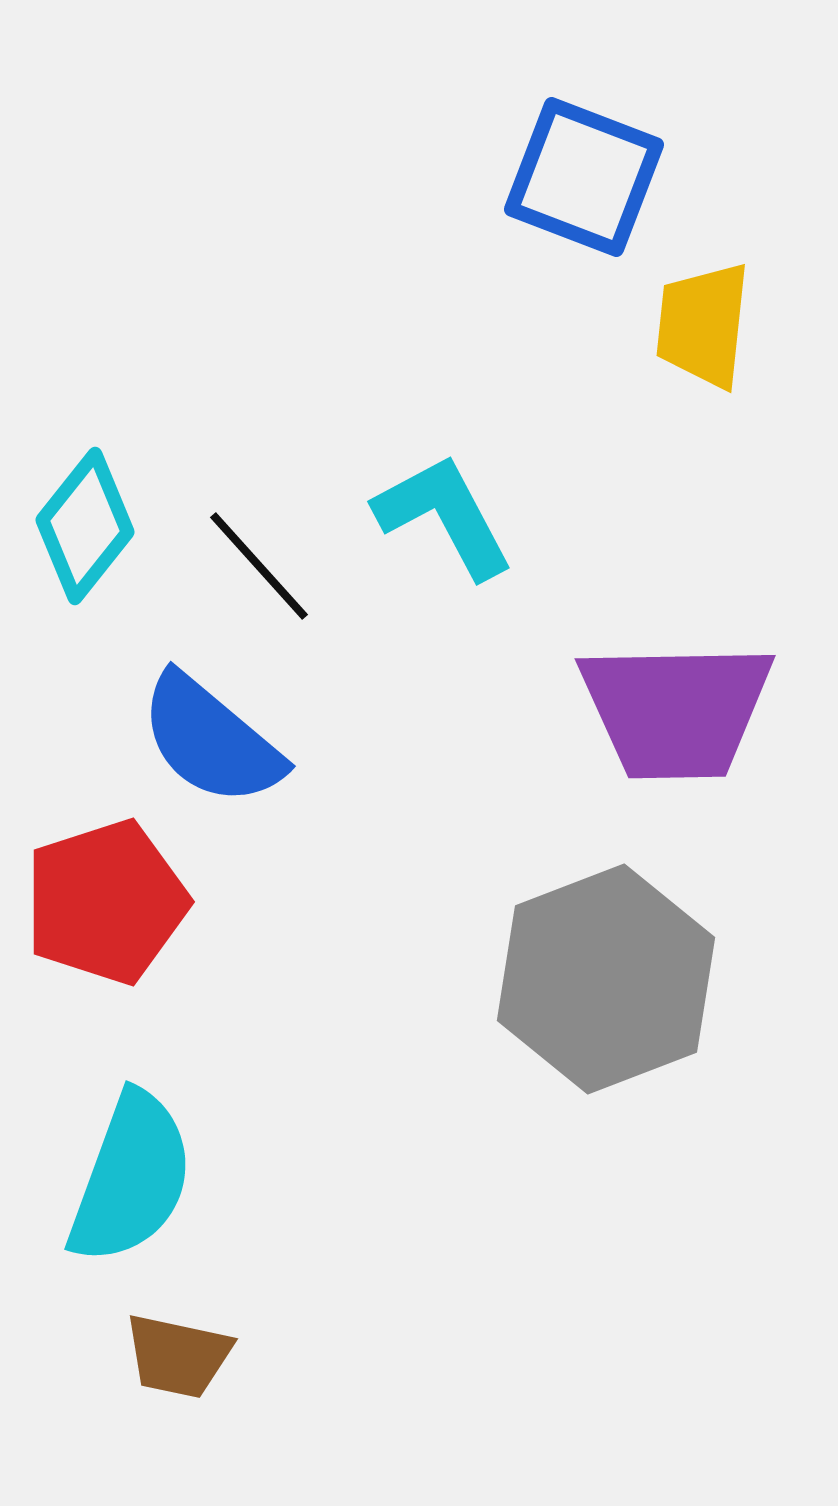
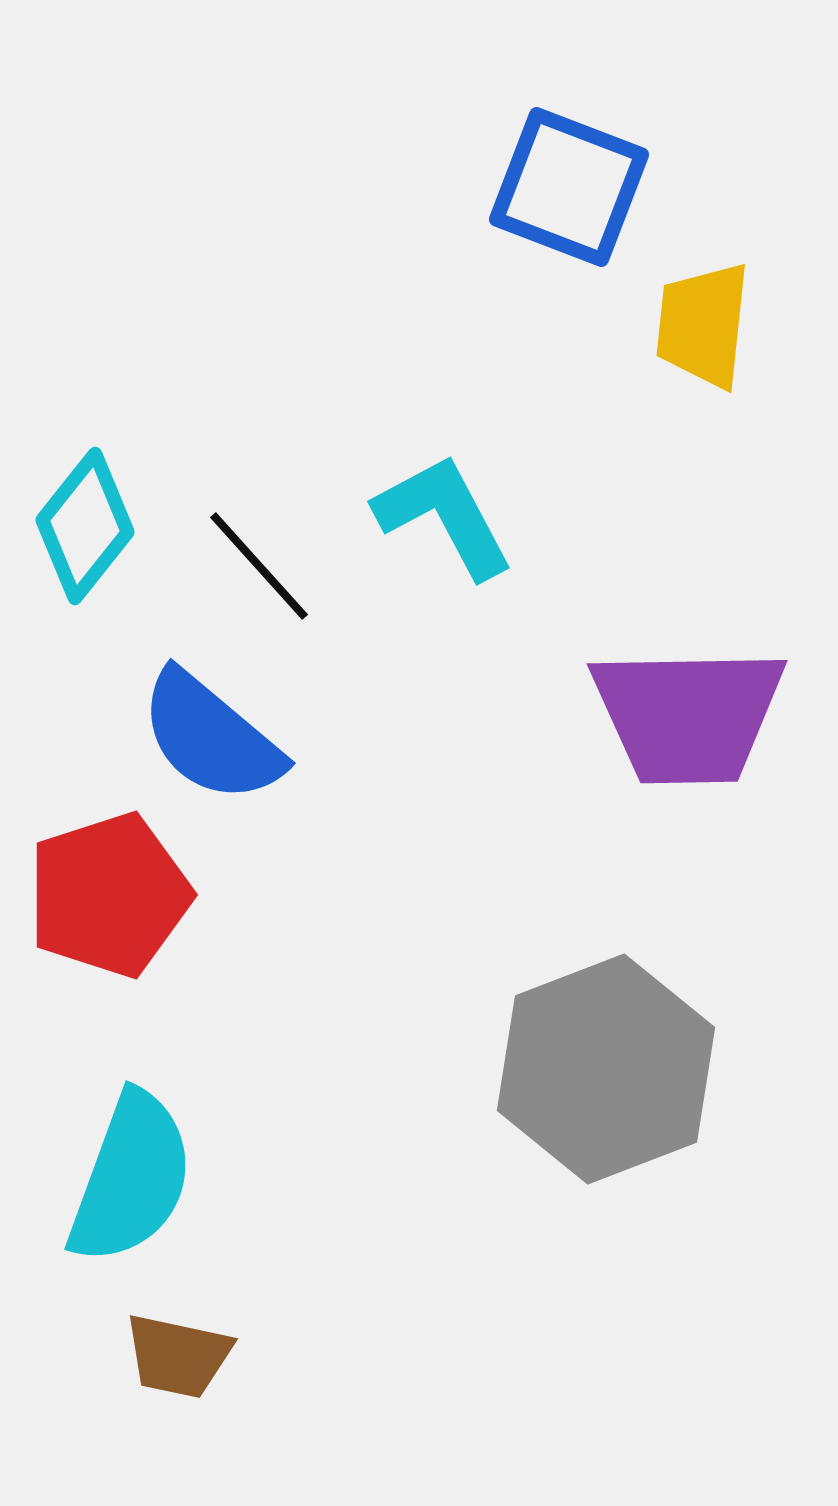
blue square: moved 15 px left, 10 px down
purple trapezoid: moved 12 px right, 5 px down
blue semicircle: moved 3 px up
red pentagon: moved 3 px right, 7 px up
gray hexagon: moved 90 px down
